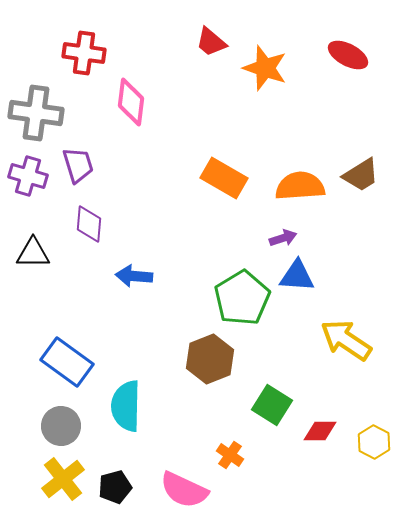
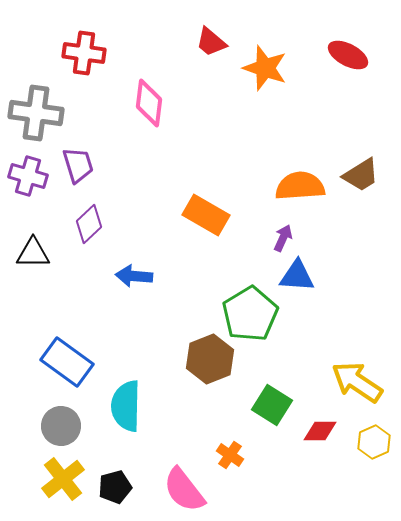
pink diamond: moved 18 px right, 1 px down
orange rectangle: moved 18 px left, 37 px down
purple diamond: rotated 42 degrees clockwise
purple arrow: rotated 48 degrees counterclockwise
green pentagon: moved 8 px right, 16 px down
yellow arrow: moved 11 px right, 42 px down
yellow hexagon: rotated 8 degrees clockwise
pink semicircle: rotated 27 degrees clockwise
